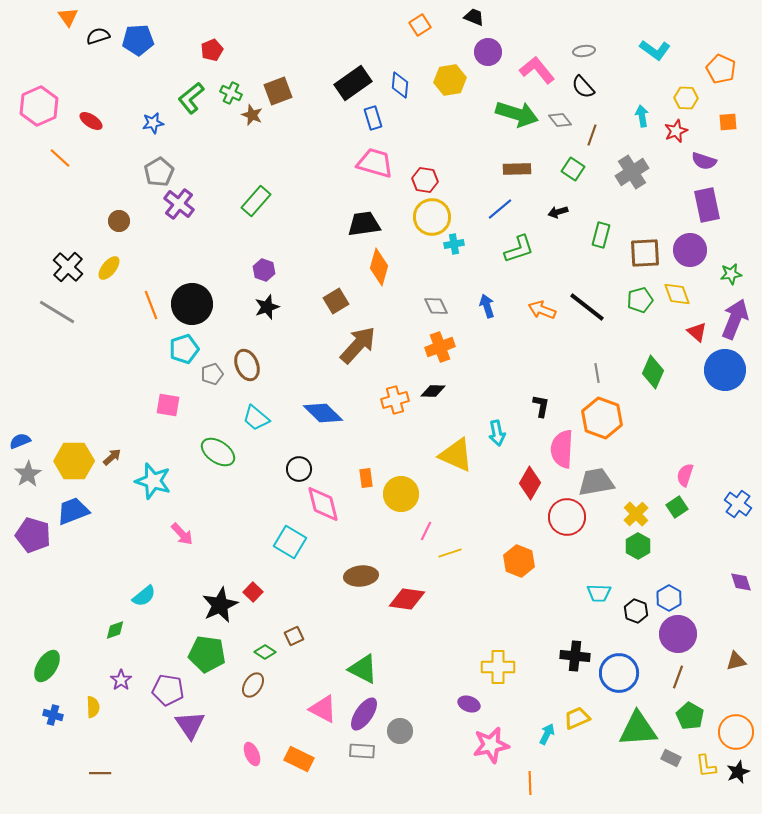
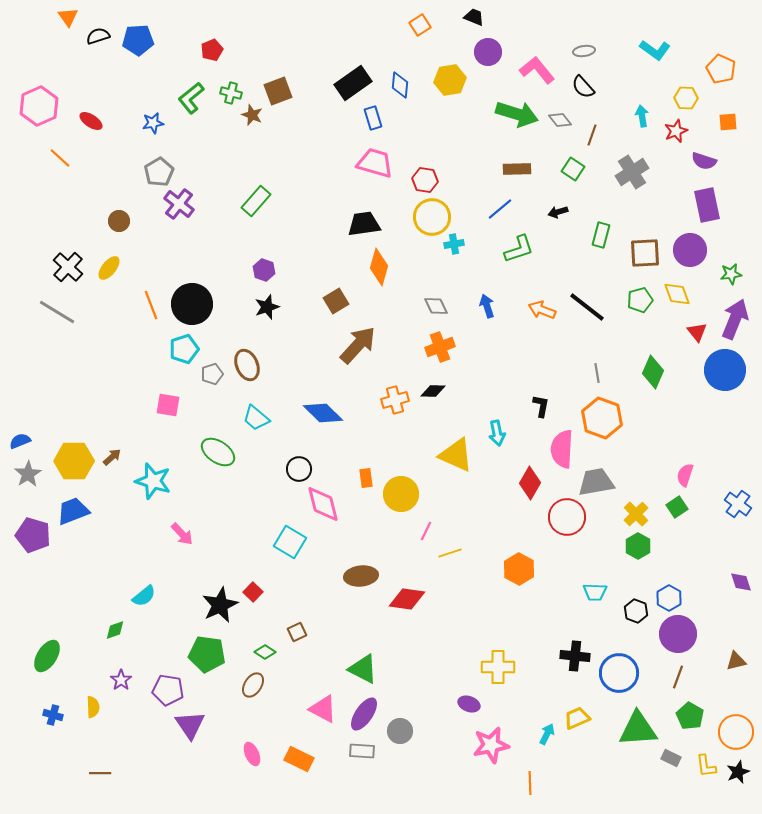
green cross at (231, 93): rotated 10 degrees counterclockwise
red triangle at (697, 332): rotated 10 degrees clockwise
orange hexagon at (519, 561): moved 8 px down; rotated 8 degrees clockwise
cyan trapezoid at (599, 593): moved 4 px left, 1 px up
brown square at (294, 636): moved 3 px right, 4 px up
green ellipse at (47, 666): moved 10 px up
